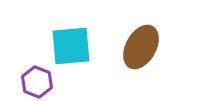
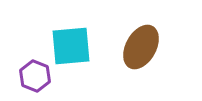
purple hexagon: moved 2 px left, 6 px up
